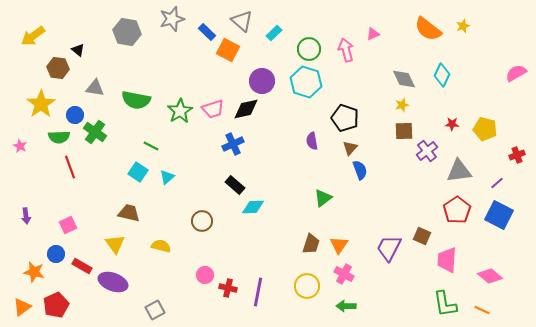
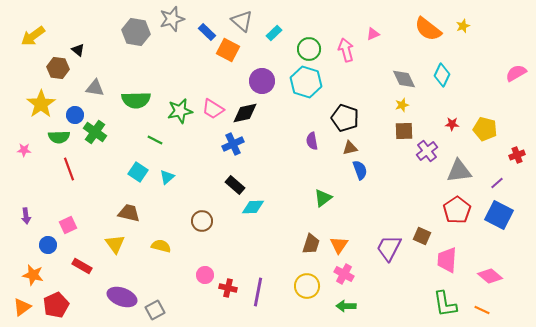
gray hexagon at (127, 32): moved 9 px right
green semicircle at (136, 100): rotated 12 degrees counterclockwise
pink trapezoid at (213, 109): rotated 50 degrees clockwise
black diamond at (246, 109): moved 1 px left, 4 px down
green star at (180, 111): rotated 20 degrees clockwise
pink star at (20, 146): moved 4 px right, 4 px down; rotated 24 degrees counterclockwise
green line at (151, 146): moved 4 px right, 6 px up
brown triangle at (350, 148): rotated 35 degrees clockwise
red line at (70, 167): moved 1 px left, 2 px down
blue circle at (56, 254): moved 8 px left, 9 px up
orange star at (34, 272): moved 1 px left, 3 px down
purple ellipse at (113, 282): moved 9 px right, 15 px down
